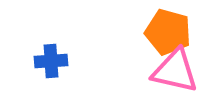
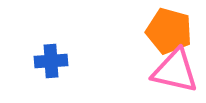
orange pentagon: moved 1 px right, 1 px up
